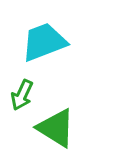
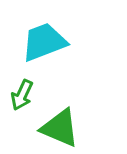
green triangle: moved 4 px right; rotated 9 degrees counterclockwise
